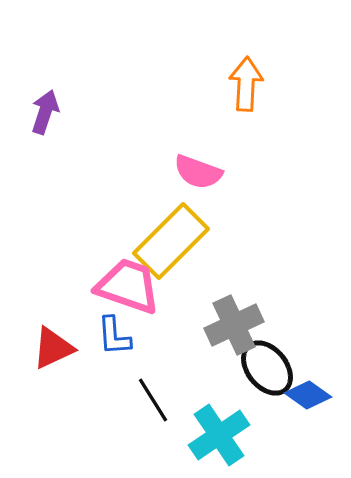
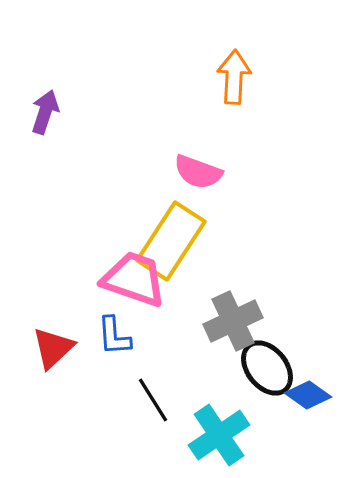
orange arrow: moved 12 px left, 7 px up
yellow rectangle: rotated 12 degrees counterclockwise
pink trapezoid: moved 6 px right, 7 px up
gray cross: moved 1 px left, 4 px up
red triangle: rotated 18 degrees counterclockwise
